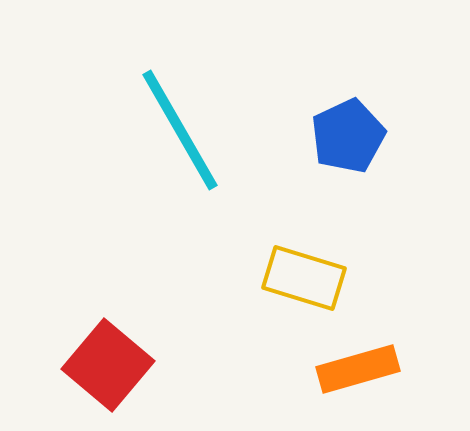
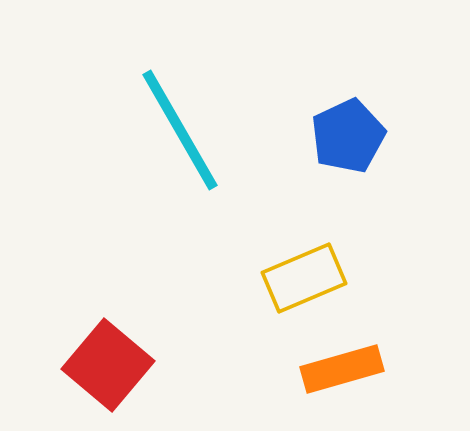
yellow rectangle: rotated 40 degrees counterclockwise
orange rectangle: moved 16 px left
